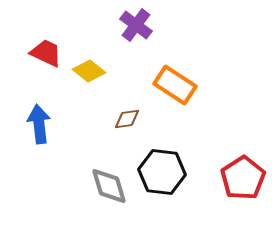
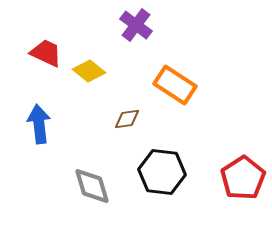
gray diamond: moved 17 px left
